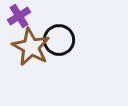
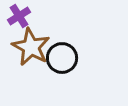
black circle: moved 3 px right, 18 px down
